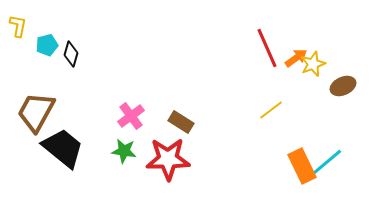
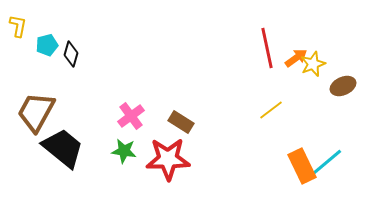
red line: rotated 12 degrees clockwise
